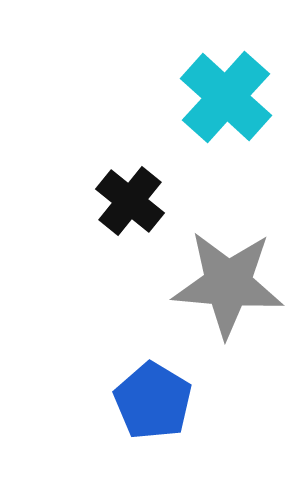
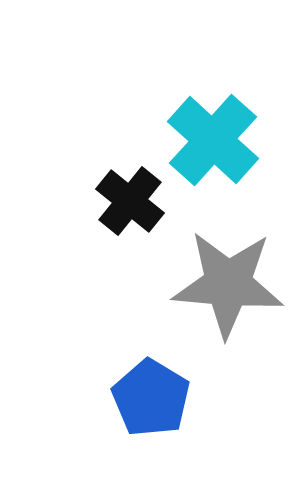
cyan cross: moved 13 px left, 43 px down
blue pentagon: moved 2 px left, 3 px up
